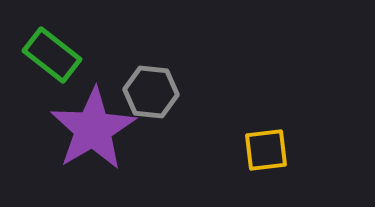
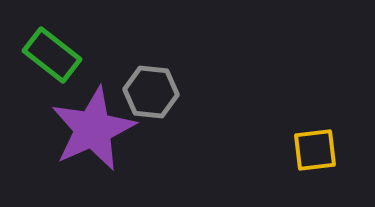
purple star: rotated 6 degrees clockwise
yellow square: moved 49 px right
